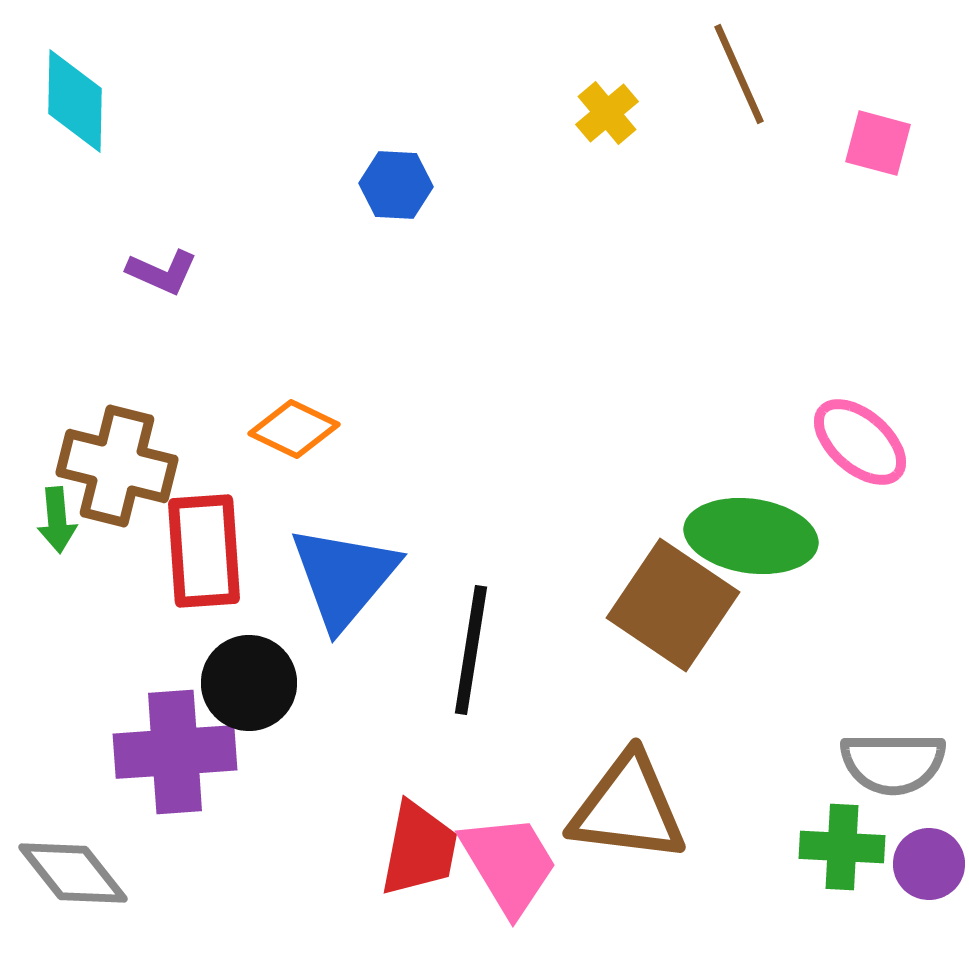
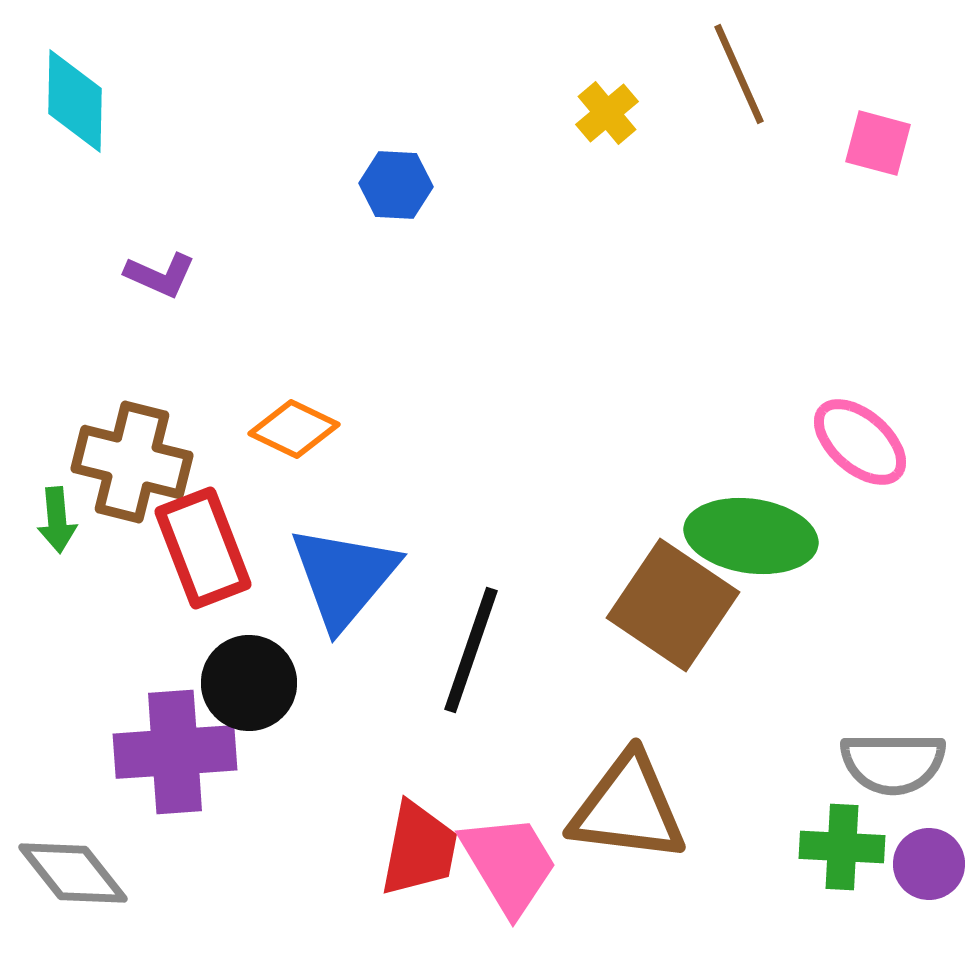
purple L-shape: moved 2 px left, 3 px down
brown cross: moved 15 px right, 4 px up
red rectangle: moved 1 px left, 3 px up; rotated 17 degrees counterclockwise
black line: rotated 10 degrees clockwise
